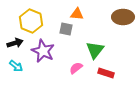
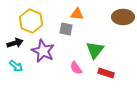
pink semicircle: rotated 88 degrees counterclockwise
